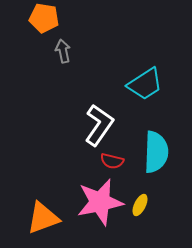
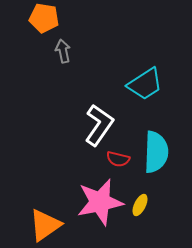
red semicircle: moved 6 px right, 2 px up
orange triangle: moved 2 px right, 7 px down; rotated 15 degrees counterclockwise
